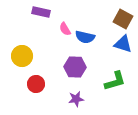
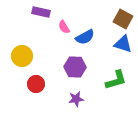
pink semicircle: moved 1 px left, 2 px up
blue semicircle: rotated 42 degrees counterclockwise
green L-shape: moved 1 px right, 1 px up
